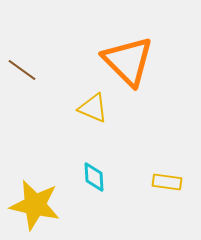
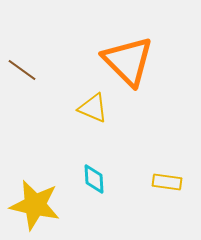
cyan diamond: moved 2 px down
